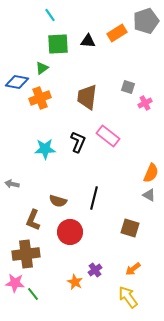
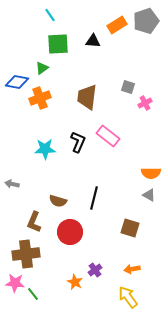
orange rectangle: moved 8 px up
black triangle: moved 5 px right
orange semicircle: rotated 66 degrees clockwise
brown L-shape: moved 1 px right, 2 px down
orange arrow: moved 1 px left; rotated 28 degrees clockwise
